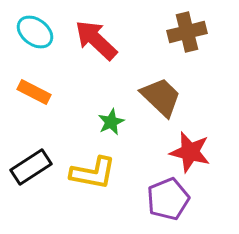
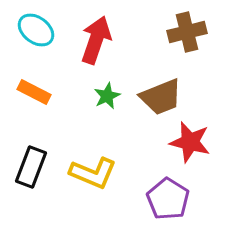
cyan ellipse: moved 1 px right, 2 px up
red arrow: rotated 66 degrees clockwise
brown trapezoid: rotated 114 degrees clockwise
green star: moved 4 px left, 26 px up
red star: moved 10 px up
black rectangle: rotated 36 degrees counterclockwise
yellow L-shape: rotated 12 degrees clockwise
purple pentagon: rotated 18 degrees counterclockwise
